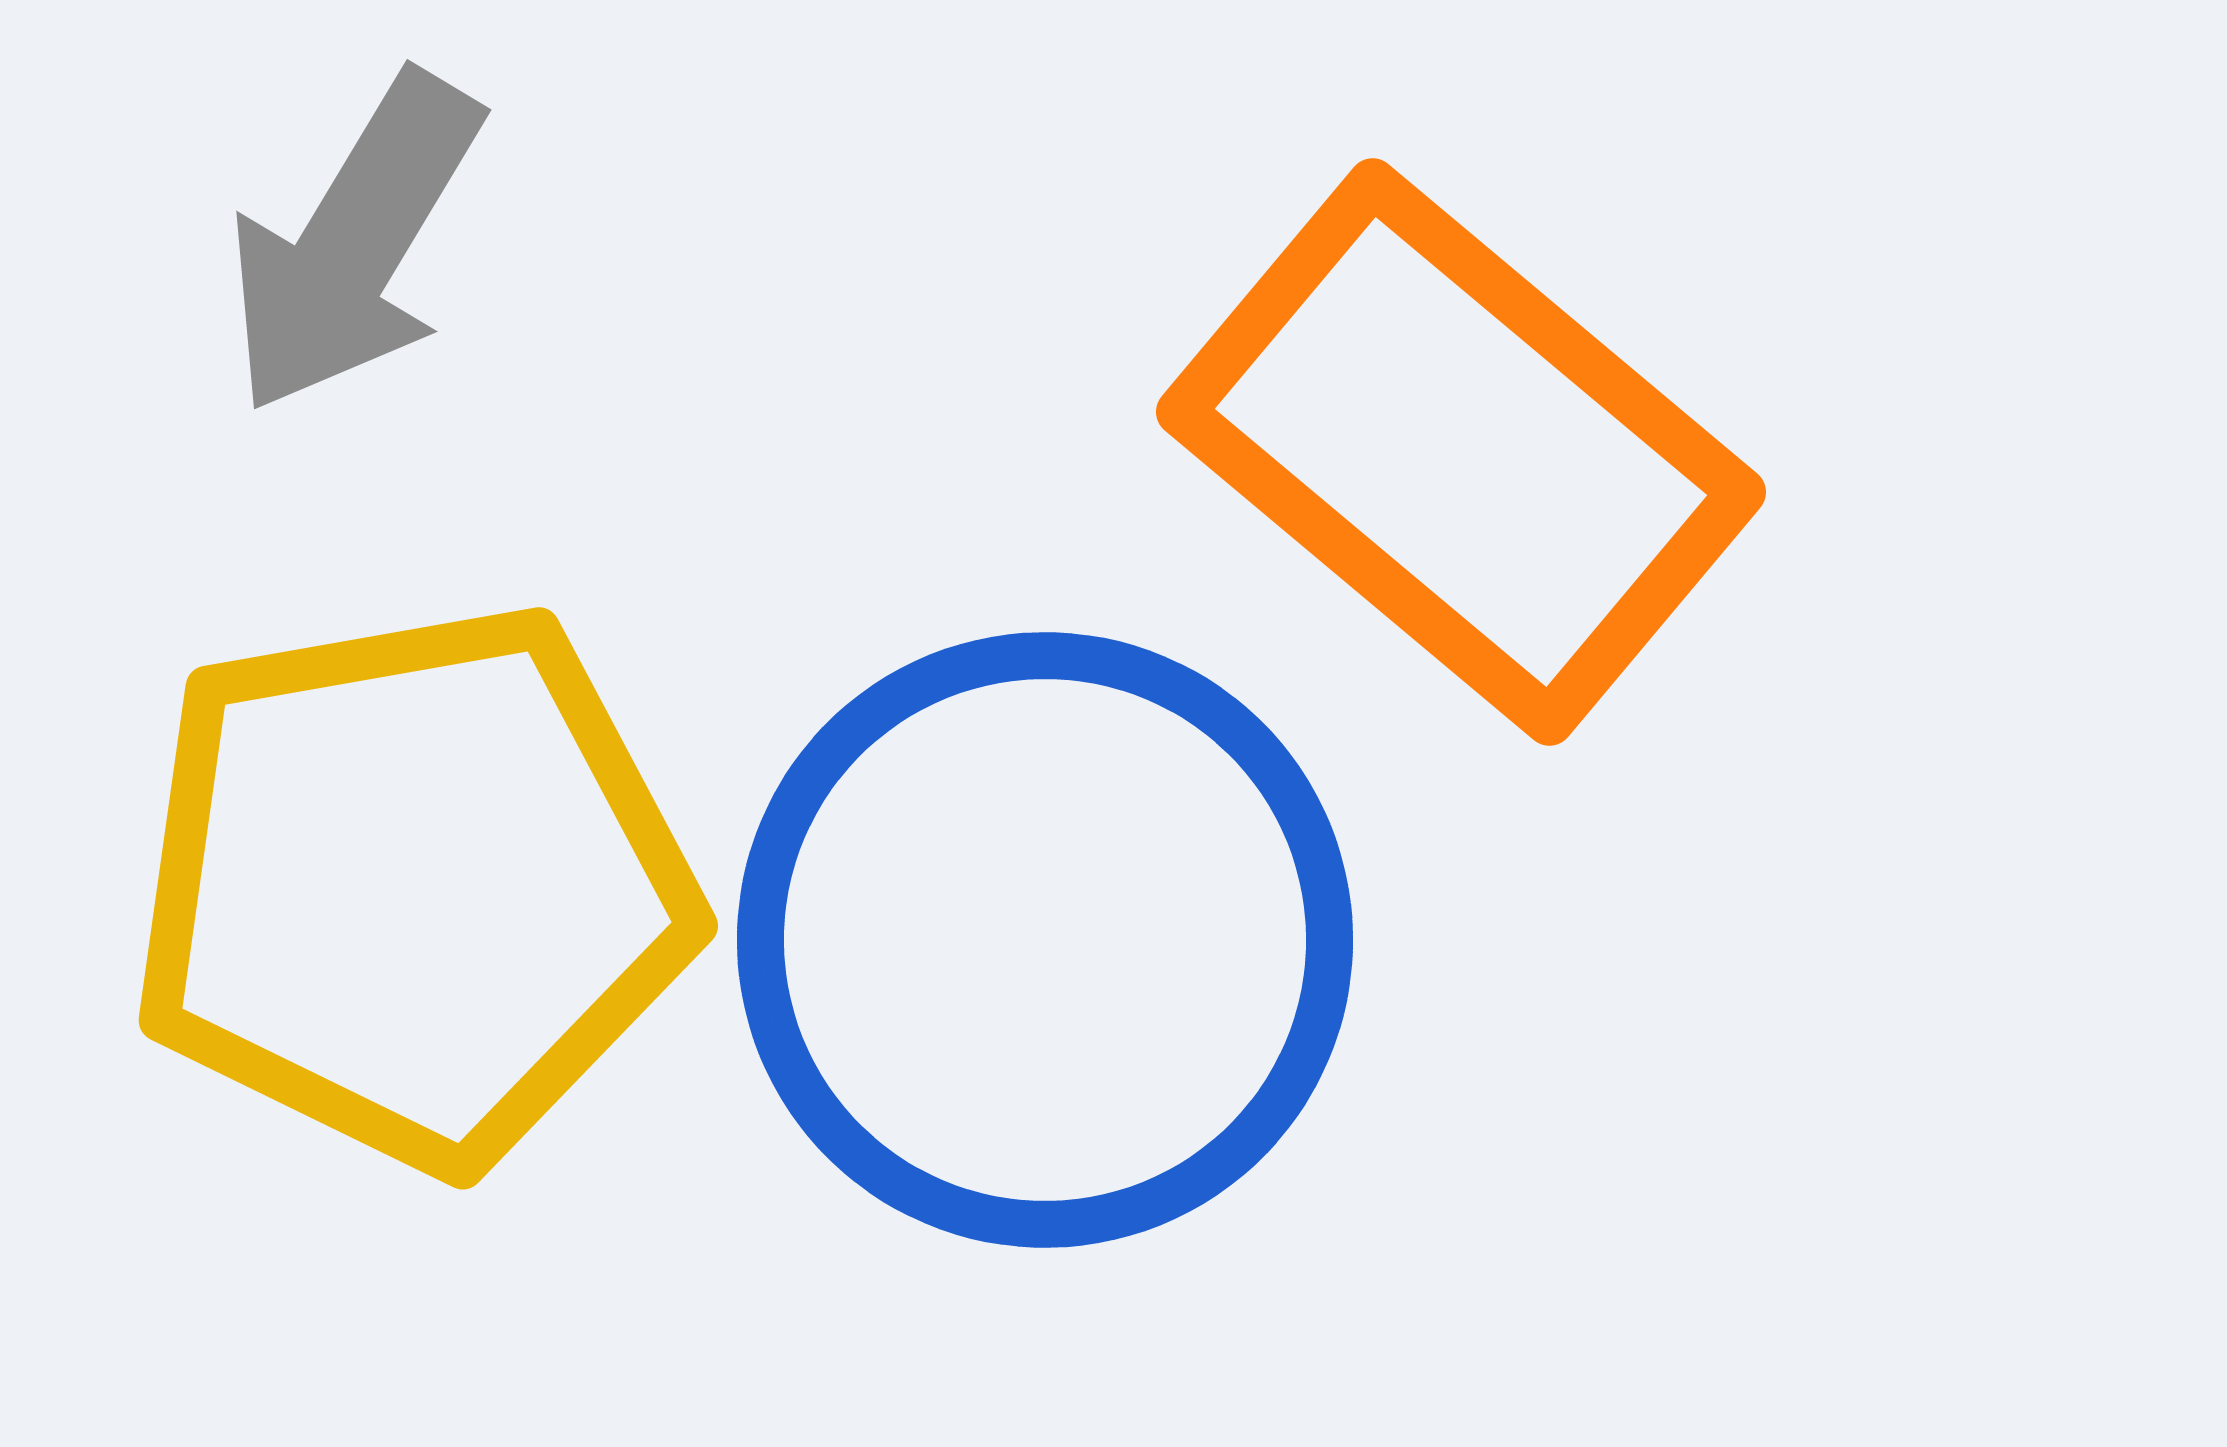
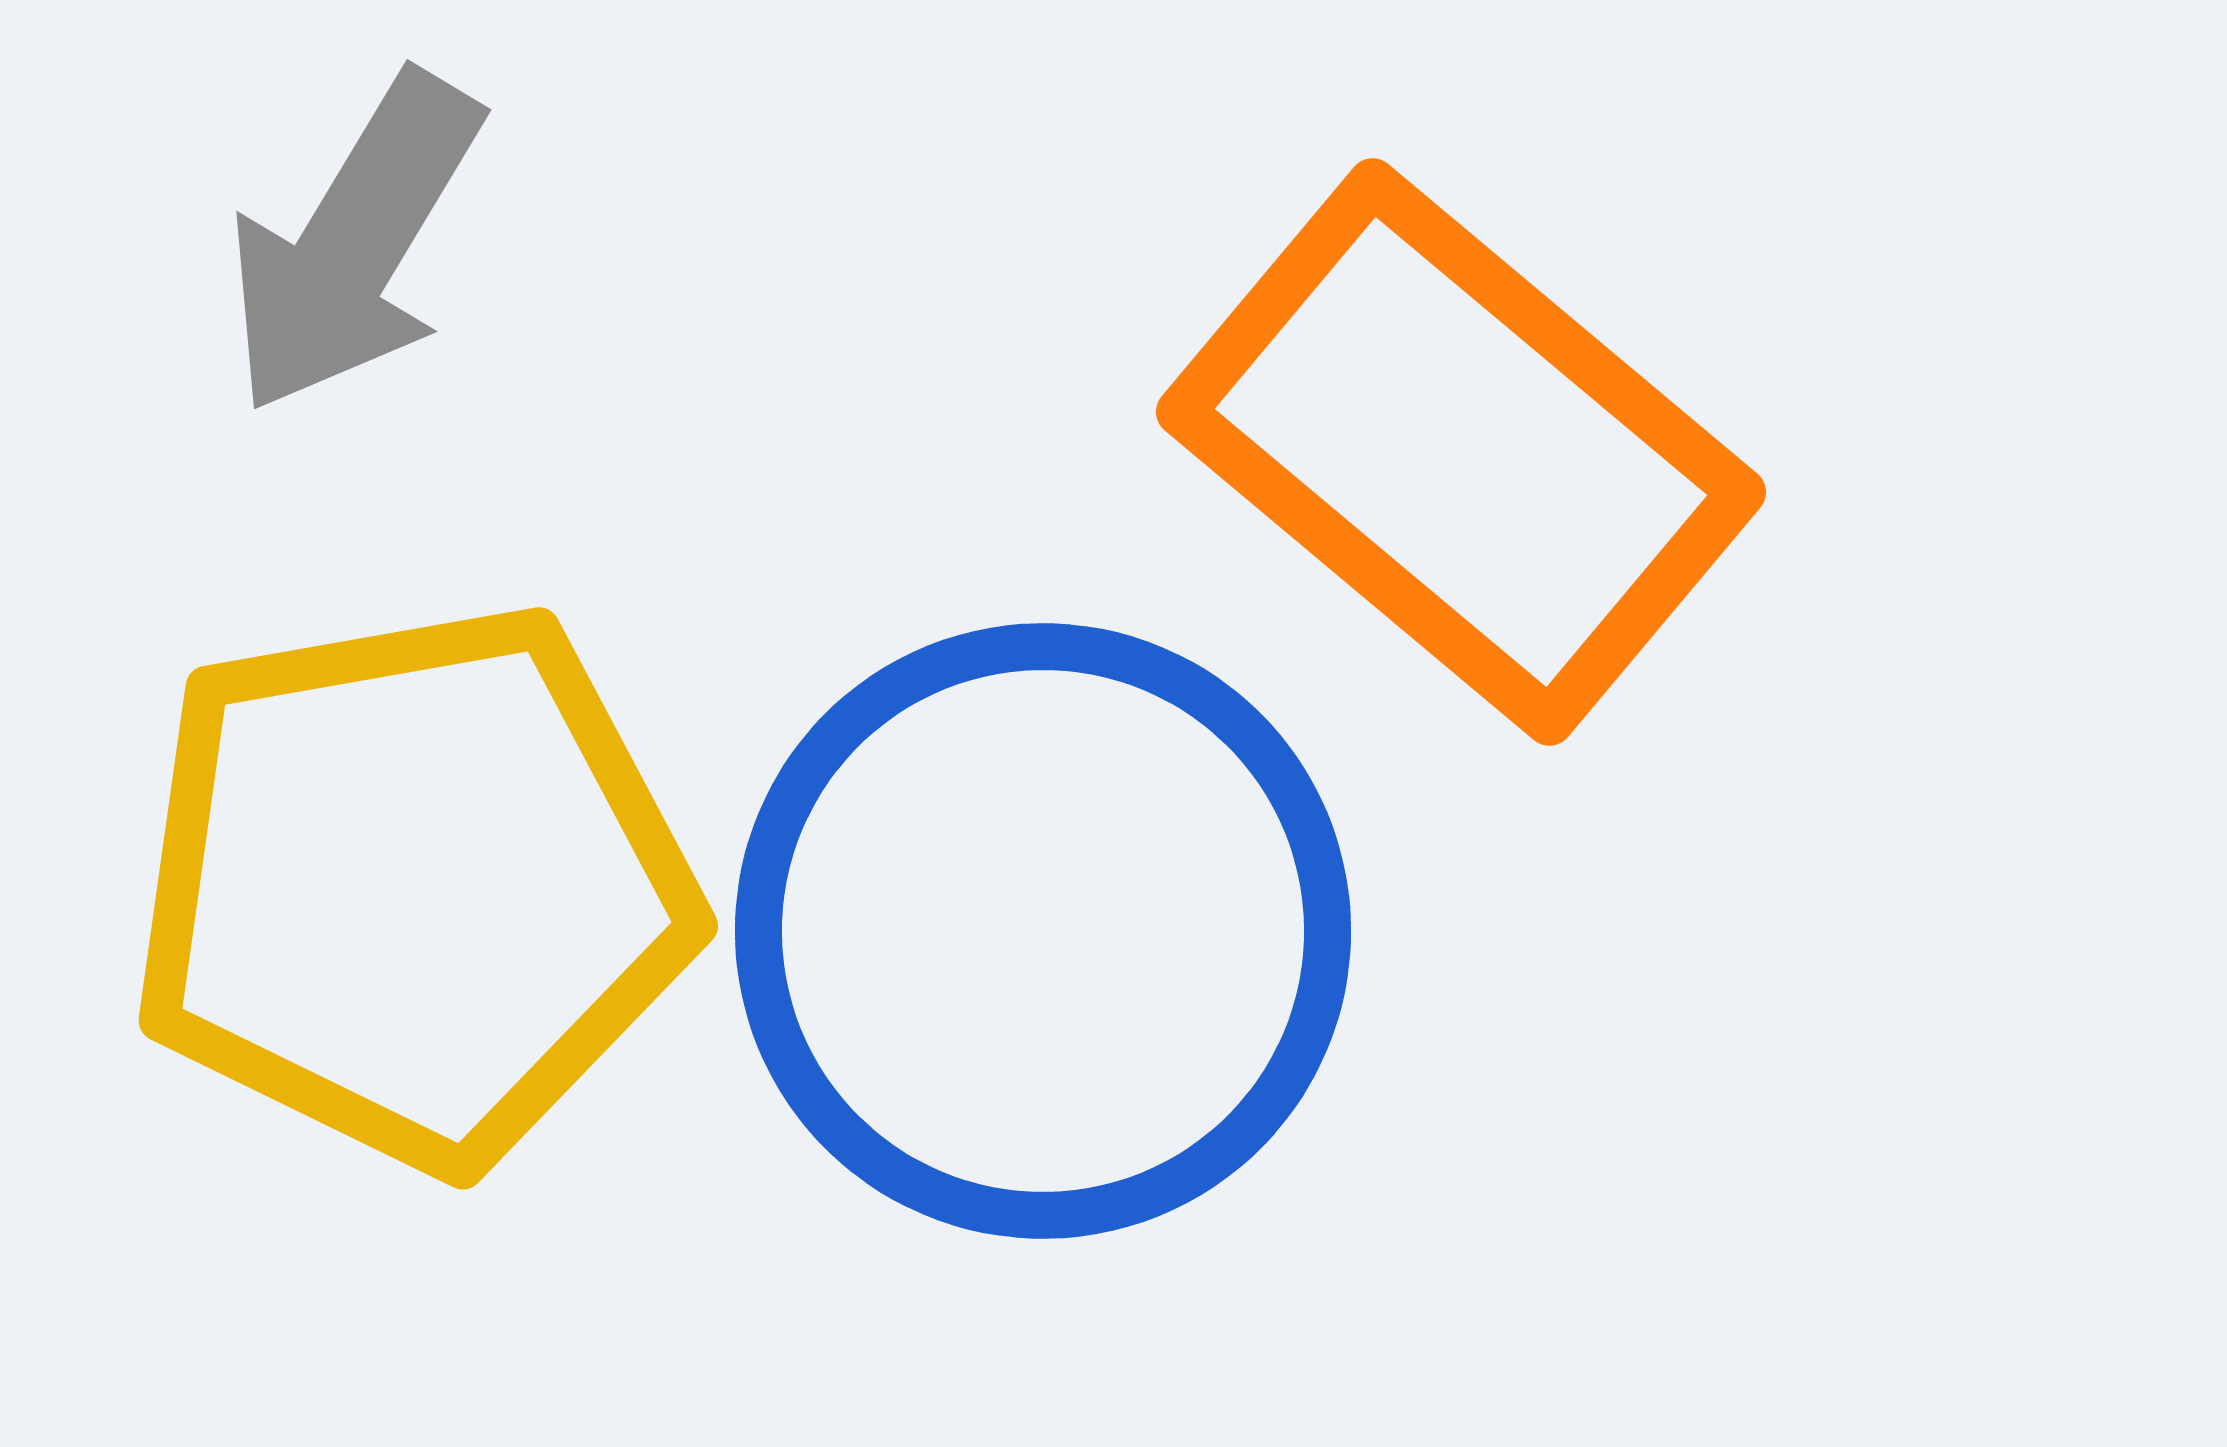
blue circle: moved 2 px left, 9 px up
